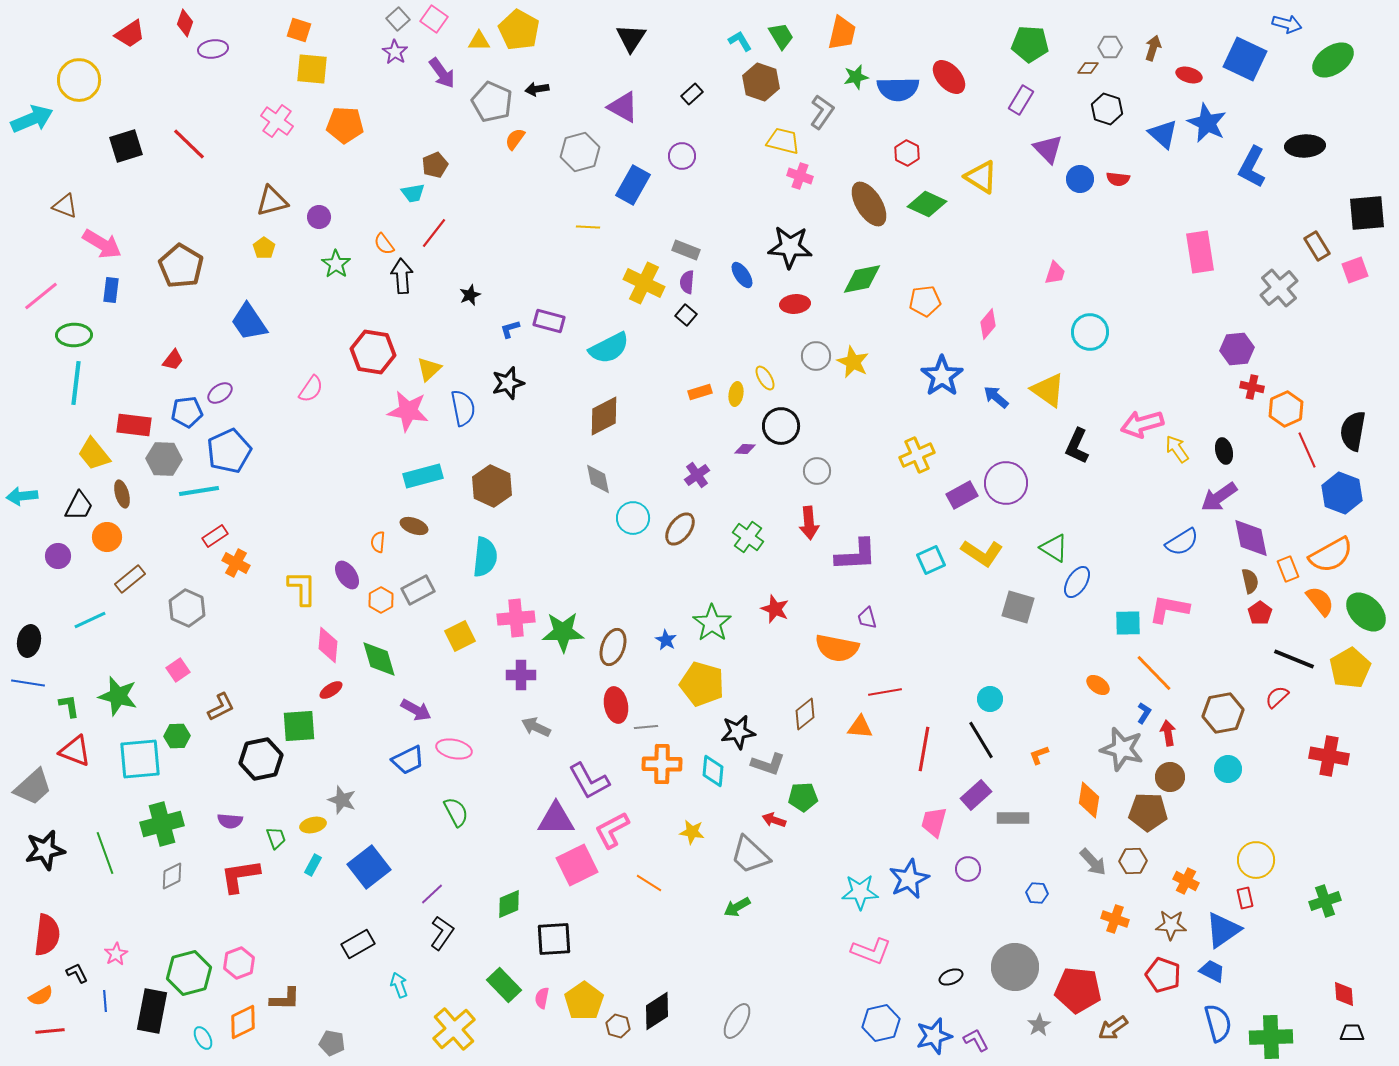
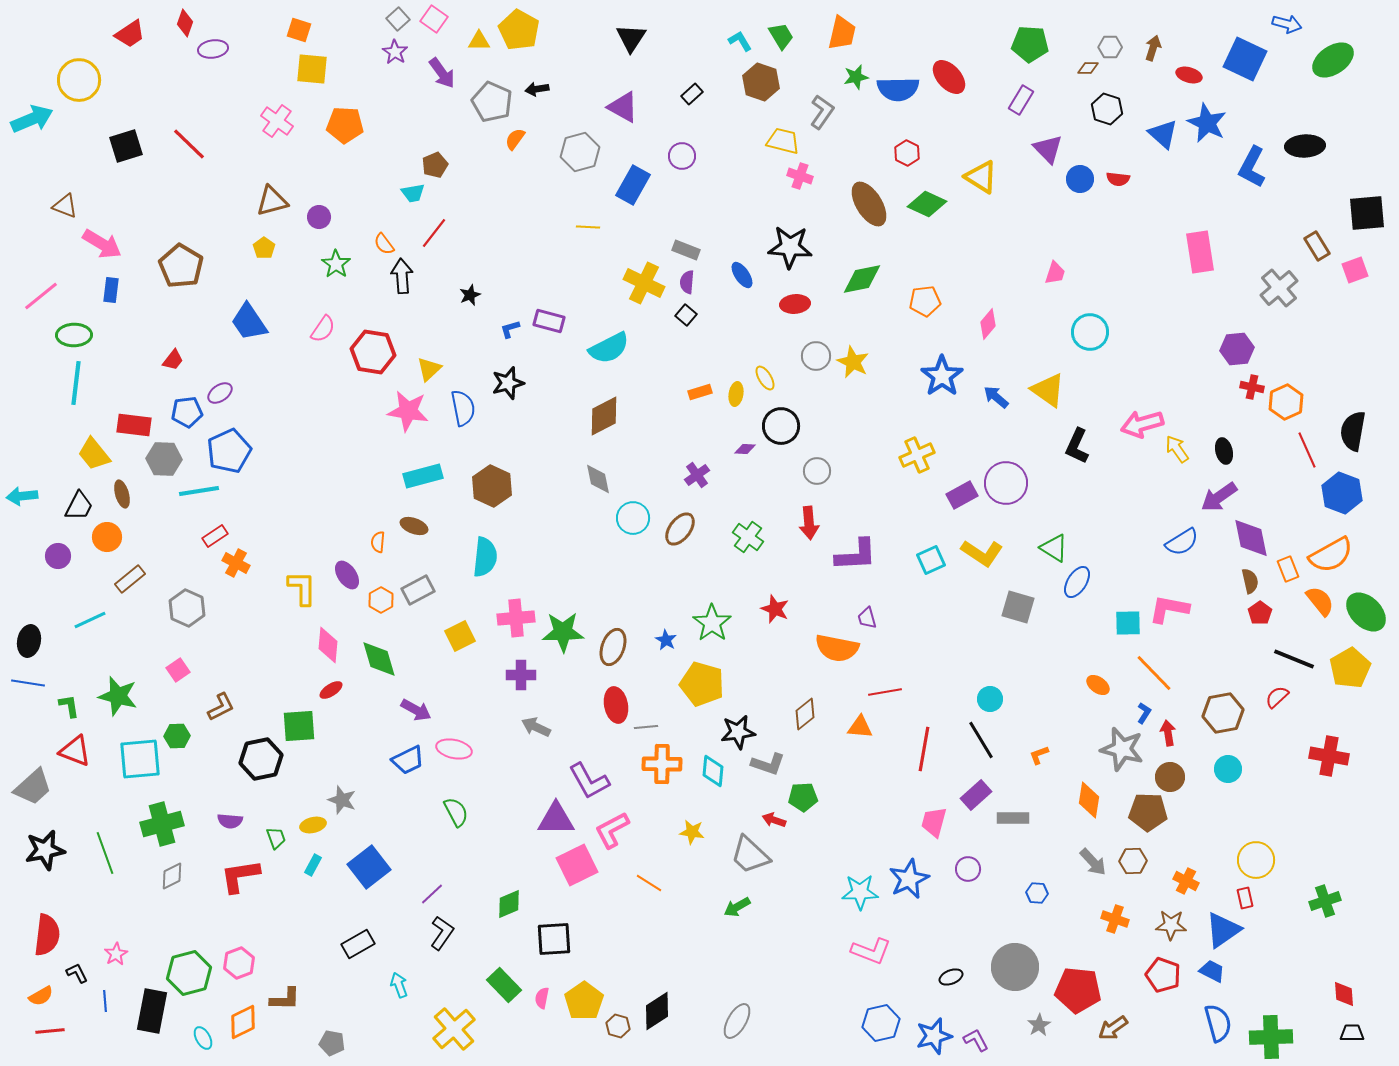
pink semicircle at (311, 389): moved 12 px right, 60 px up
orange hexagon at (1286, 409): moved 7 px up
